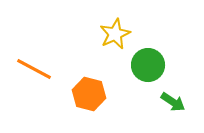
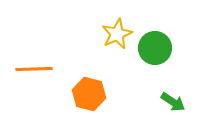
yellow star: moved 2 px right
green circle: moved 7 px right, 17 px up
orange line: rotated 30 degrees counterclockwise
